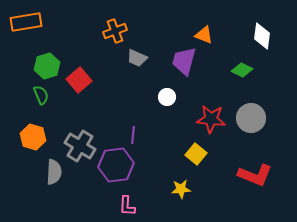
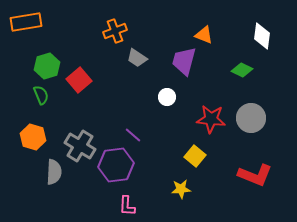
gray trapezoid: rotated 10 degrees clockwise
purple line: rotated 54 degrees counterclockwise
yellow square: moved 1 px left, 2 px down
